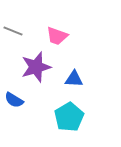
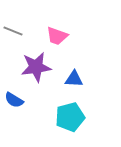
purple star: rotated 8 degrees clockwise
cyan pentagon: moved 1 px right; rotated 16 degrees clockwise
